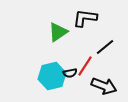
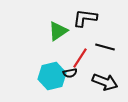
green triangle: moved 1 px up
black line: rotated 54 degrees clockwise
red line: moved 5 px left, 8 px up
black arrow: moved 1 px right, 4 px up
